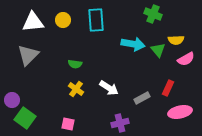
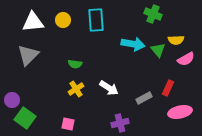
yellow cross: rotated 21 degrees clockwise
gray rectangle: moved 2 px right
